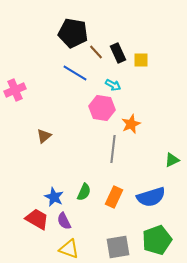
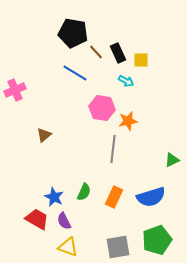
cyan arrow: moved 13 px right, 4 px up
orange star: moved 3 px left, 3 px up; rotated 12 degrees clockwise
brown triangle: moved 1 px up
yellow triangle: moved 1 px left, 2 px up
